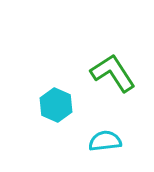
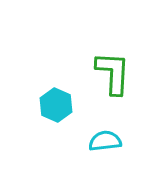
green L-shape: rotated 36 degrees clockwise
